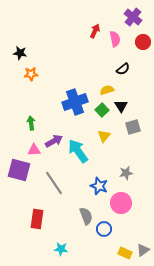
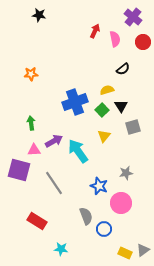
black star: moved 19 px right, 38 px up
red rectangle: moved 2 px down; rotated 66 degrees counterclockwise
